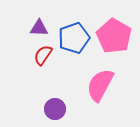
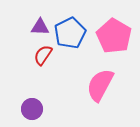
purple triangle: moved 1 px right, 1 px up
blue pentagon: moved 4 px left, 5 px up; rotated 8 degrees counterclockwise
purple circle: moved 23 px left
